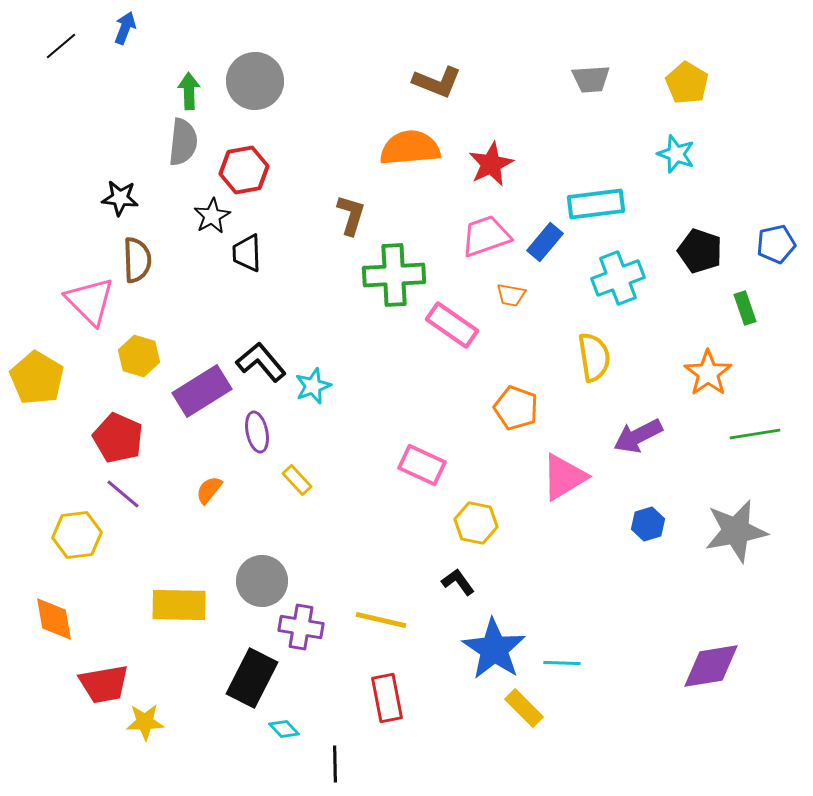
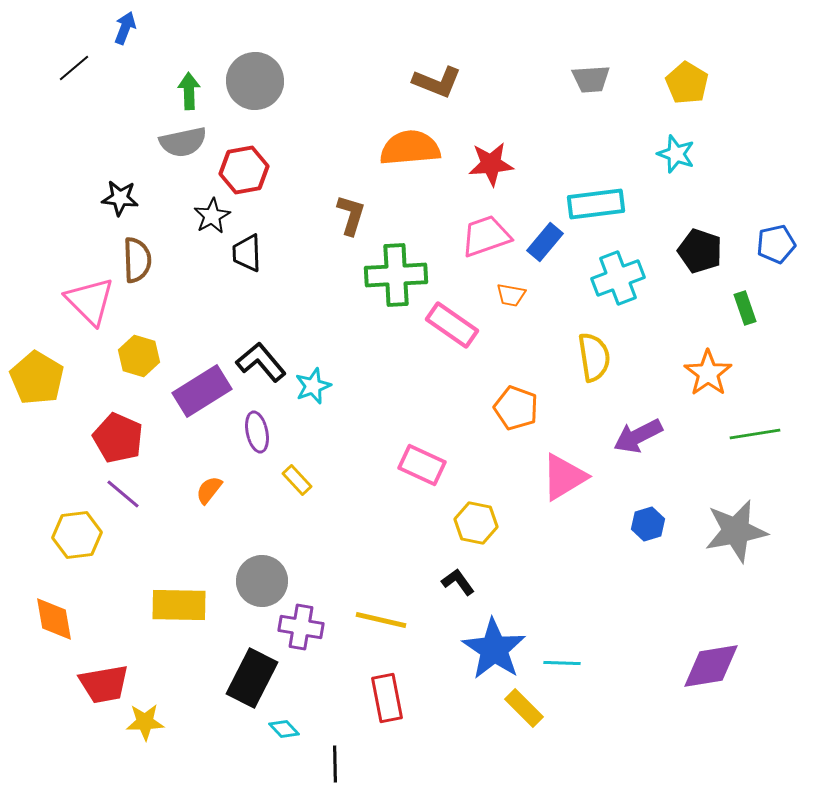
black line at (61, 46): moved 13 px right, 22 px down
gray semicircle at (183, 142): rotated 72 degrees clockwise
red star at (491, 164): rotated 21 degrees clockwise
green cross at (394, 275): moved 2 px right
